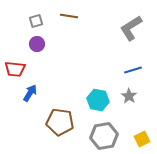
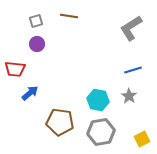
blue arrow: rotated 18 degrees clockwise
gray hexagon: moved 3 px left, 4 px up
